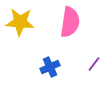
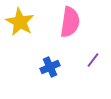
yellow star: rotated 24 degrees clockwise
purple line: moved 1 px left, 4 px up
